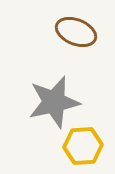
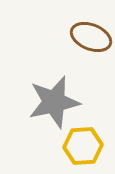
brown ellipse: moved 15 px right, 5 px down
